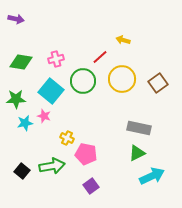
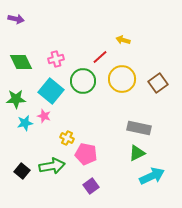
green diamond: rotated 55 degrees clockwise
